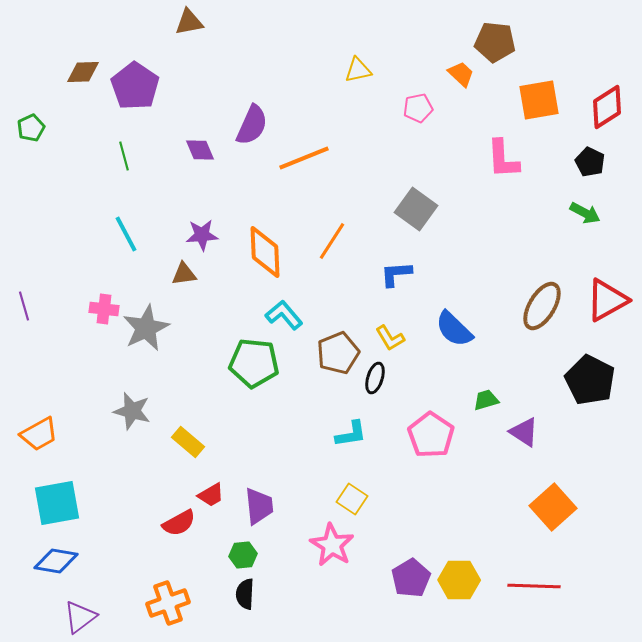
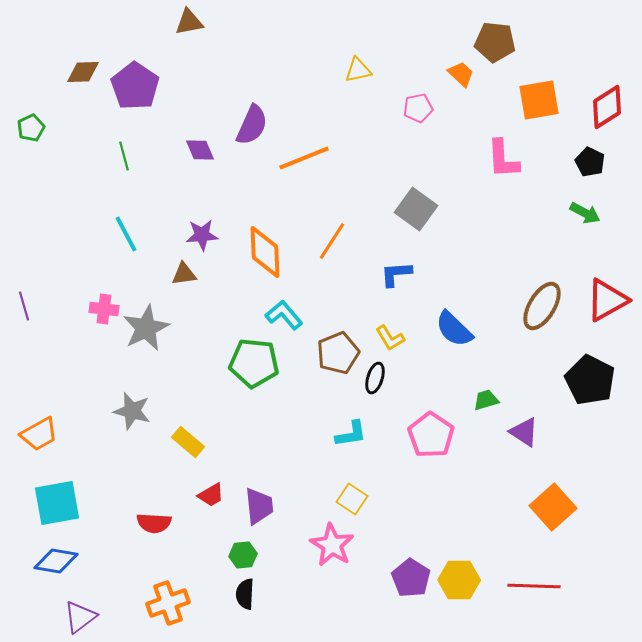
red semicircle at (179, 523): moved 25 px left; rotated 32 degrees clockwise
purple pentagon at (411, 578): rotated 9 degrees counterclockwise
